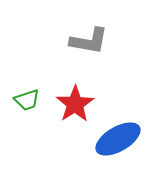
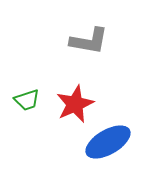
red star: rotated 9 degrees clockwise
blue ellipse: moved 10 px left, 3 px down
